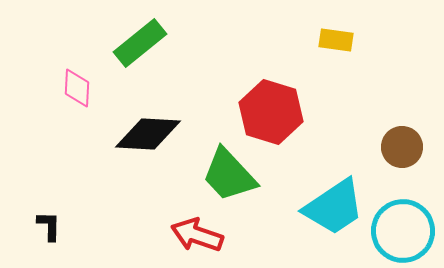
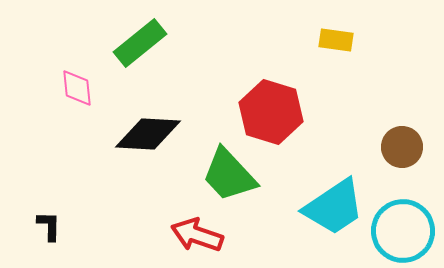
pink diamond: rotated 9 degrees counterclockwise
